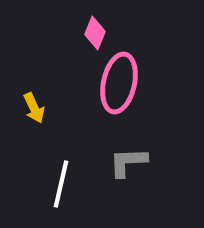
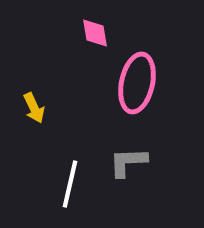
pink diamond: rotated 32 degrees counterclockwise
pink ellipse: moved 18 px right
white line: moved 9 px right
